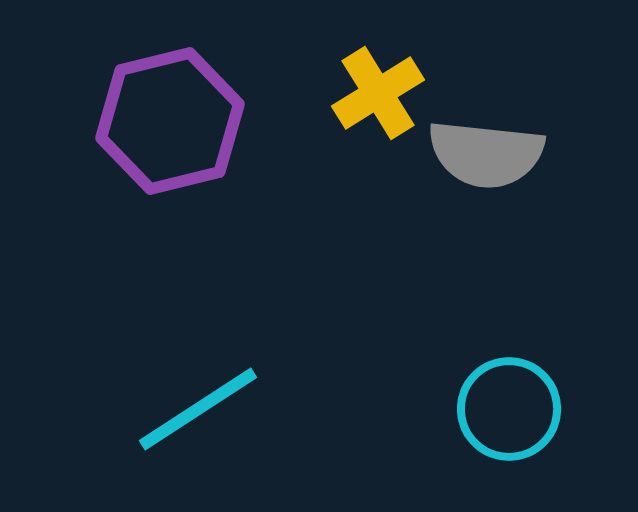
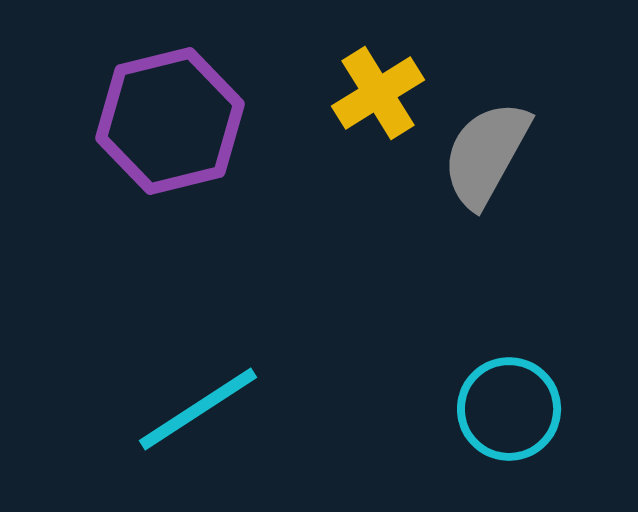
gray semicircle: rotated 113 degrees clockwise
